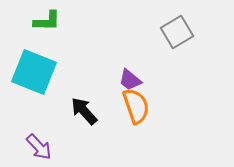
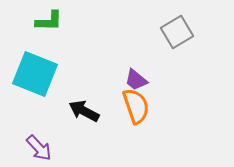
green L-shape: moved 2 px right
cyan square: moved 1 px right, 2 px down
purple trapezoid: moved 6 px right
black arrow: rotated 20 degrees counterclockwise
purple arrow: moved 1 px down
